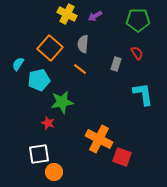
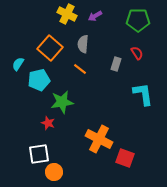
red square: moved 3 px right, 1 px down
